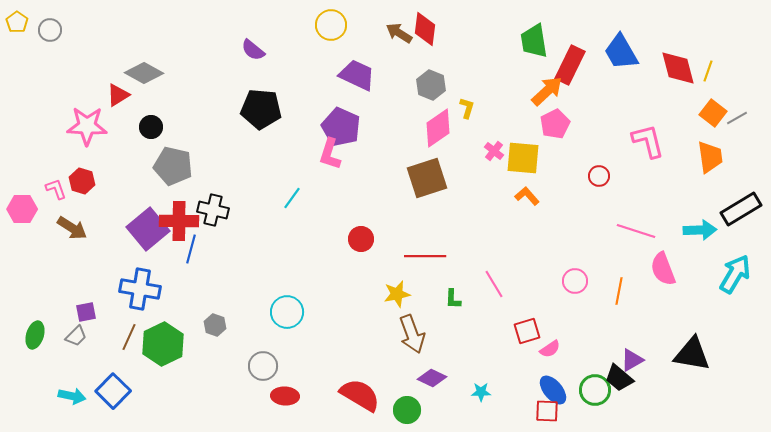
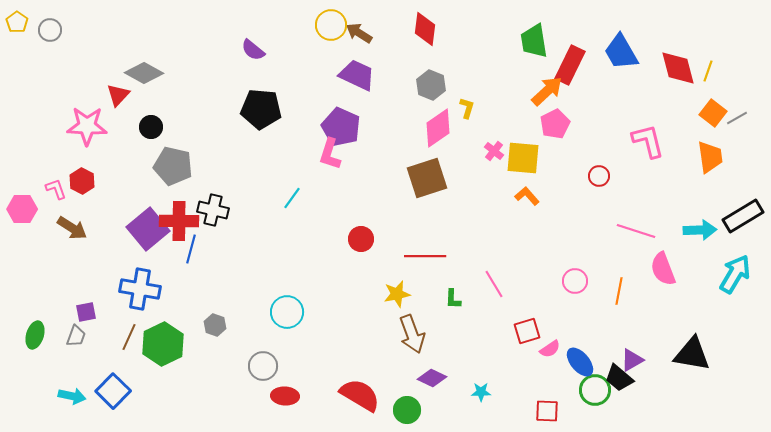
brown arrow at (399, 33): moved 40 px left
red triangle at (118, 95): rotated 15 degrees counterclockwise
red hexagon at (82, 181): rotated 10 degrees clockwise
black rectangle at (741, 209): moved 2 px right, 7 px down
gray trapezoid at (76, 336): rotated 25 degrees counterclockwise
blue ellipse at (553, 390): moved 27 px right, 28 px up
